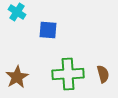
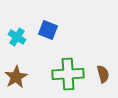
cyan cross: moved 25 px down
blue square: rotated 18 degrees clockwise
brown star: moved 1 px left
